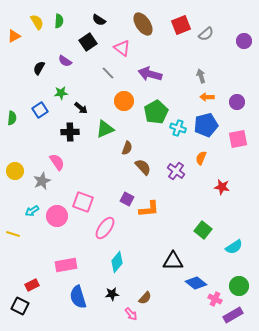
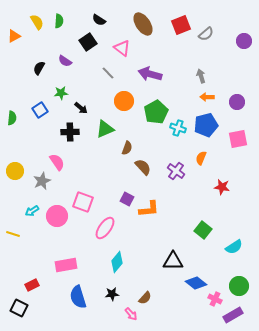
black square at (20, 306): moved 1 px left, 2 px down
